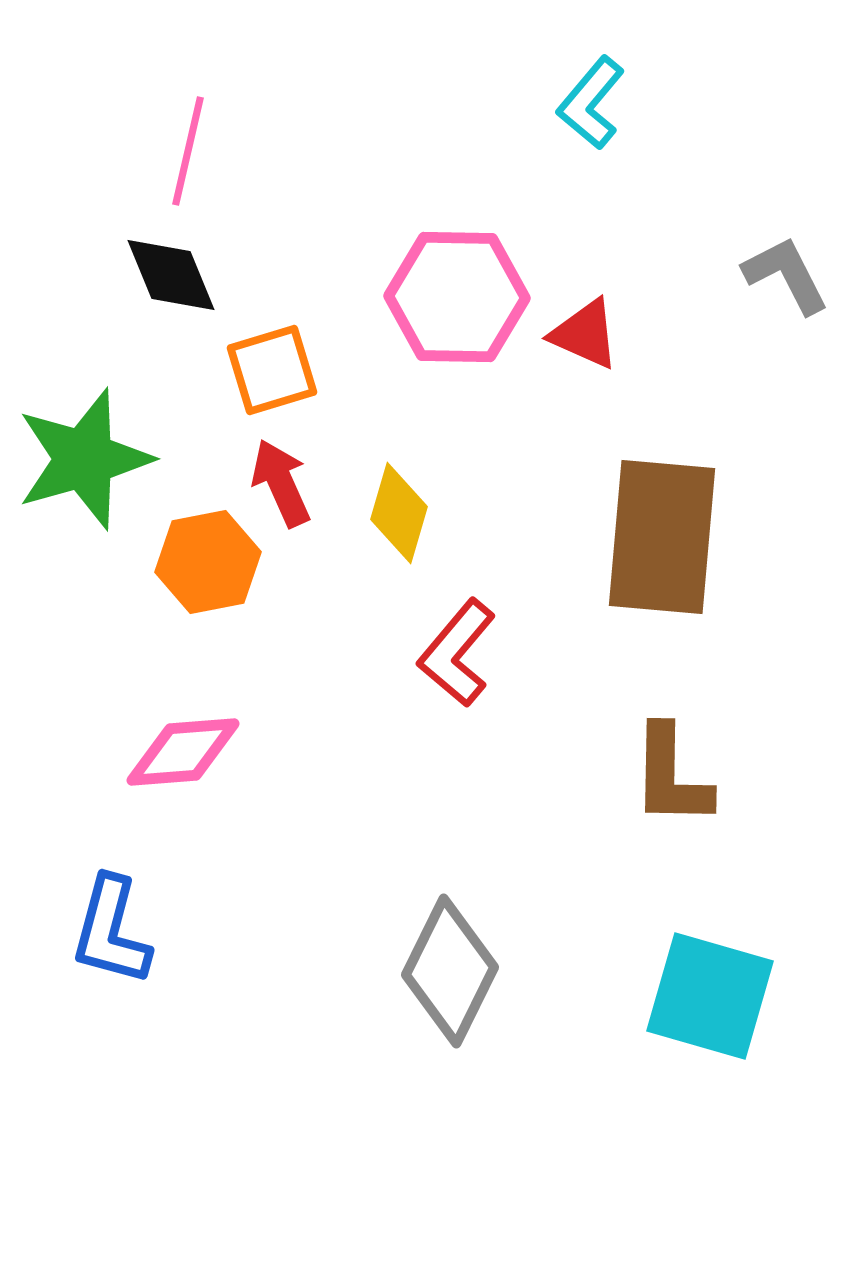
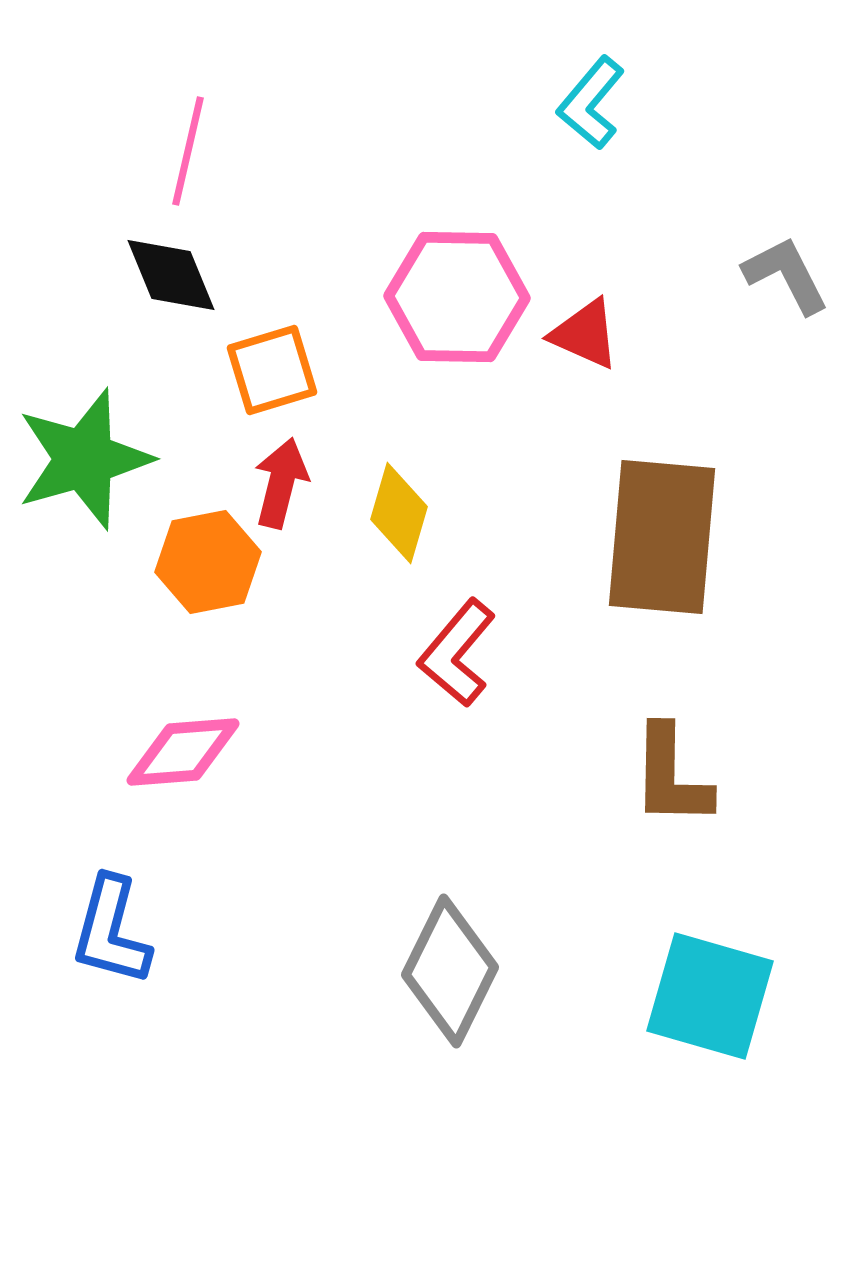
red arrow: rotated 38 degrees clockwise
